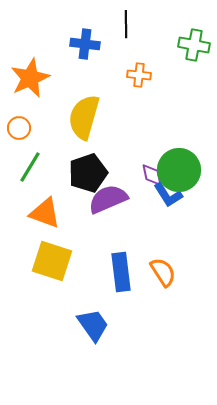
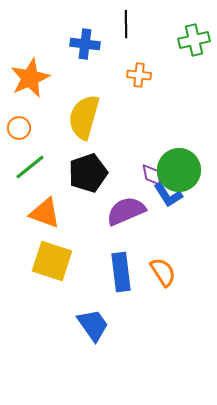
green cross: moved 5 px up; rotated 24 degrees counterclockwise
green line: rotated 20 degrees clockwise
purple semicircle: moved 18 px right, 12 px down
